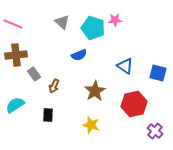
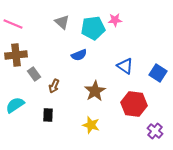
cyan pentagon: rotated 25 degrees counterclockwise
blue square: rotated 18 degrees clockwise
red hexagon: rotated 20 degrees clockwise
